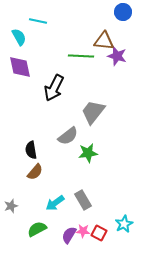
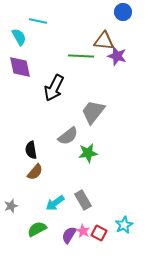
cyan star: moved 1 px down
pink star: rotated 24 degrees clockwise
